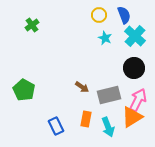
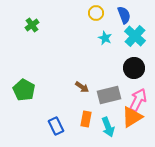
yellow circle: moved 3 px left, 2 px up
